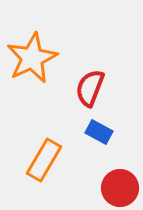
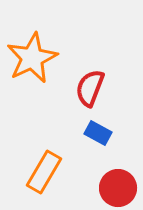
blue rectangle: moved 1 px left, 1 px down
orange rectangle: moved 12 px down
red circle: moved 2 px left
